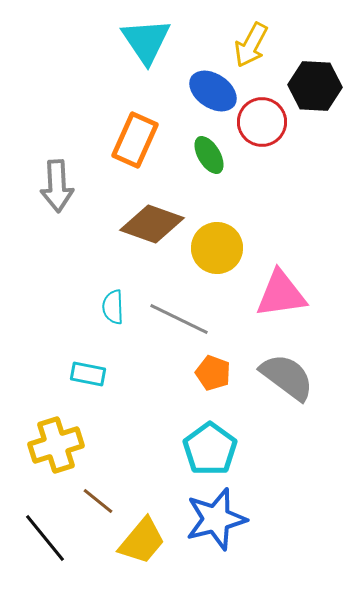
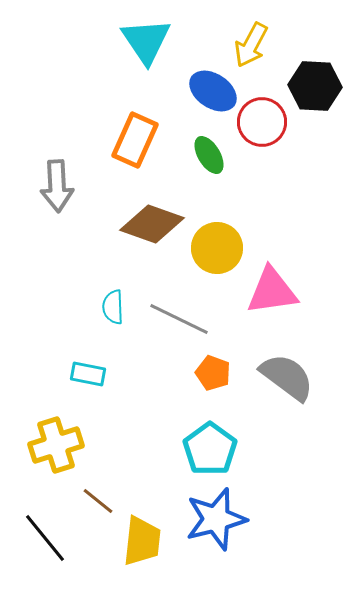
pink triangle: moved 9 px left, 3 px up
yellow trapezoid: rotated 34 degrees counterclockwise
